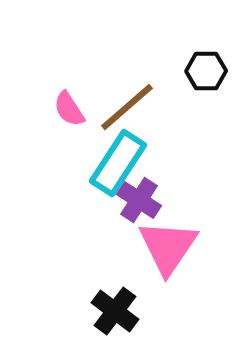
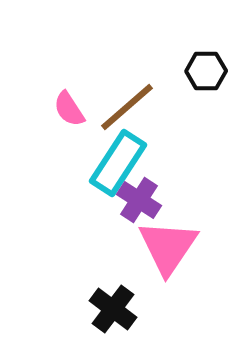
black cross: moved 2 px left, 2 px up
